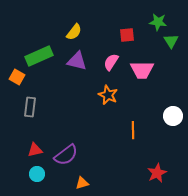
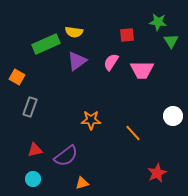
yellow semicircle: rotated 60 degrees clockwise
green rectangle: moved 7 px right, 12 px up
purple triangle: rotated 50 degrees counterclockwise
orange star: moved 17 px left, 25 px down; rotated 24 degrees counterclockwise
gray rectangle: rotated 12 degrees clockwise
orange line: moved 3 px down; rotated 42 degrees counterclockwise
purple semicircle: moved 1 px down
cyan circle: moved 4 px left, 5 px down
